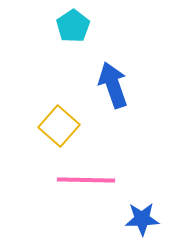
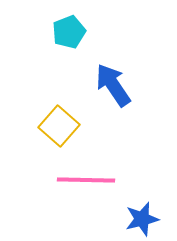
cyan pentagon: moved 4 px left, 6 px down; rotated 12 degrees clockwise
blue arrow: rotated 15 degrees counterclockwise
blue star: rotated 12 degrees counterclockwise
